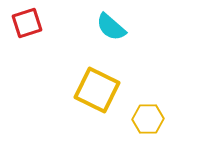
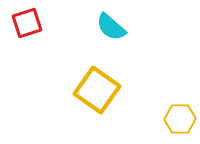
yellow square: rotated 9 degrees clockwise
yellow hexagon: moved 32 px right
